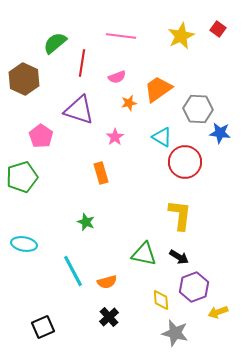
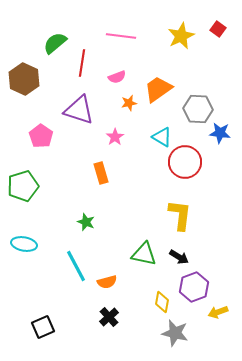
green pentagon: moved 1 px right, 9 px down
cyan line: moved 3 px right, 5 px up
yellow diamond: moved 1 px right, 2 px down; rotated 15 degrees clockwise
